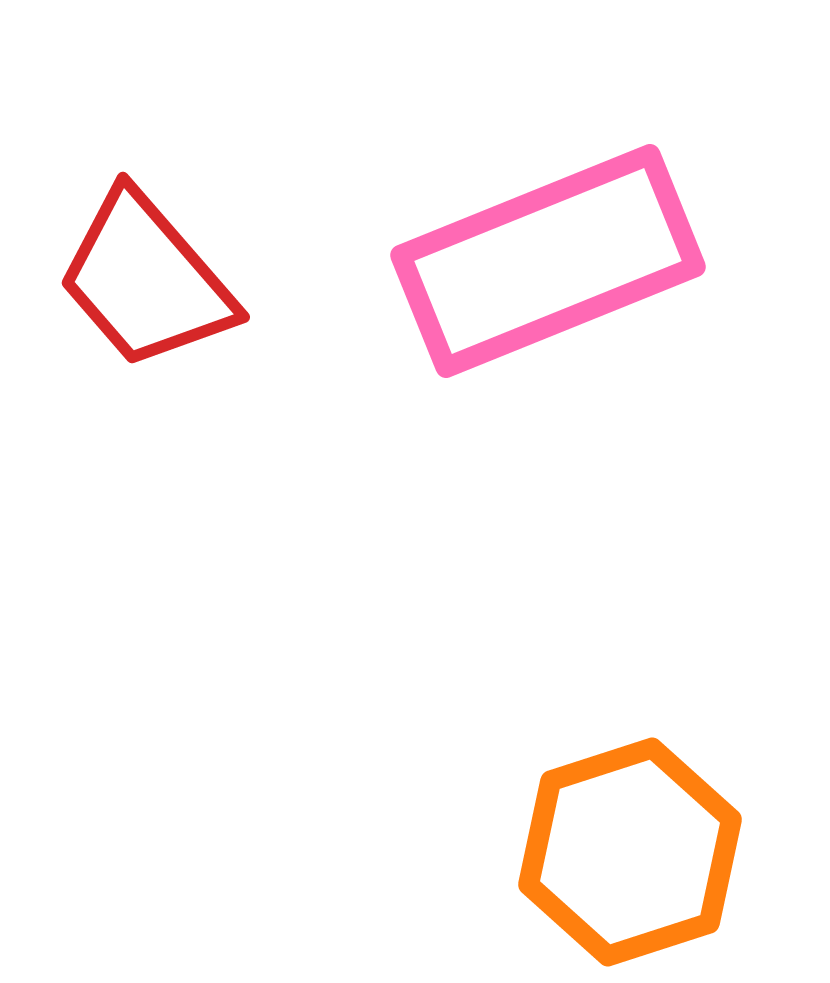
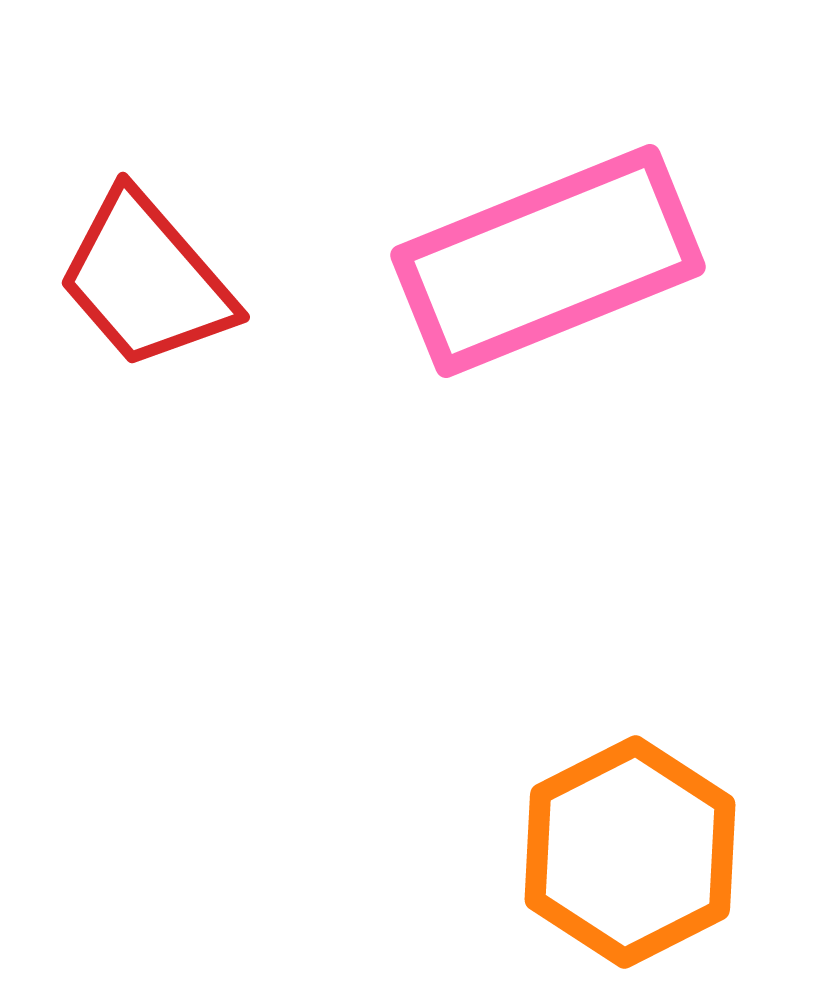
orange hexagon: rotated 9 degrees counterclockwise
